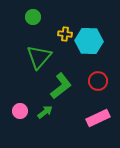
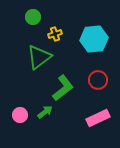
yellow cross: moved 10 px left; rotated 24 degrees counterclockwise
cyan hexagon: moved 5 px right, 2 px up; rotated 8 degrees counterclockwise
green triangle: rotated 12 degrees clockwise
red circle: moved 1 px up
green L-shape: moved 2 px right, 2 px down
pink circle: moved 4 px down
